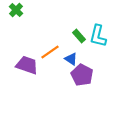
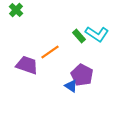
cyan L-shape: moved 1 px left, 2 px up; rotated 70 degrees counterclockwise
blue triangle: moved 27 px down
